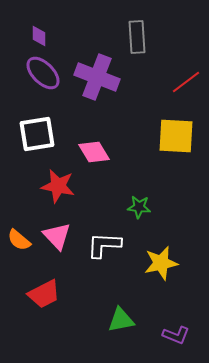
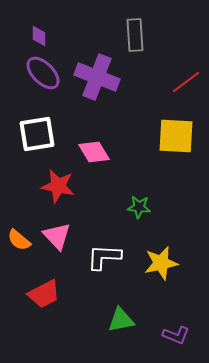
gray rectangle: moved 2 px left, 2 px up
white L-shape: moved 12 px down
